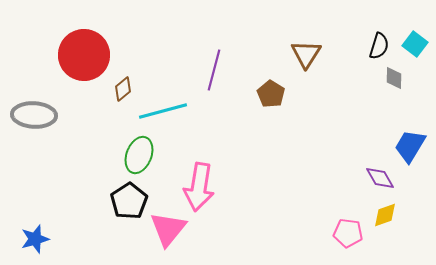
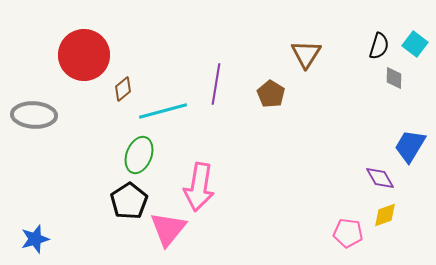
purple line: moved 2 px right, 14 px down; rotated 6 degrees counterclockwise
